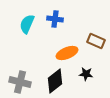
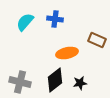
cyan semicircle: moved 2 px left, 2 px up; rotated 18 degrees clockwise
brown rectangle: moved 1 px right, 1 px up
orange ellipse: rotated 10 degrees clockwise
black star: moved 6 px left, 9 px down; rotated 16 degrees counterclockwise
black diamond: moved 1 px up
